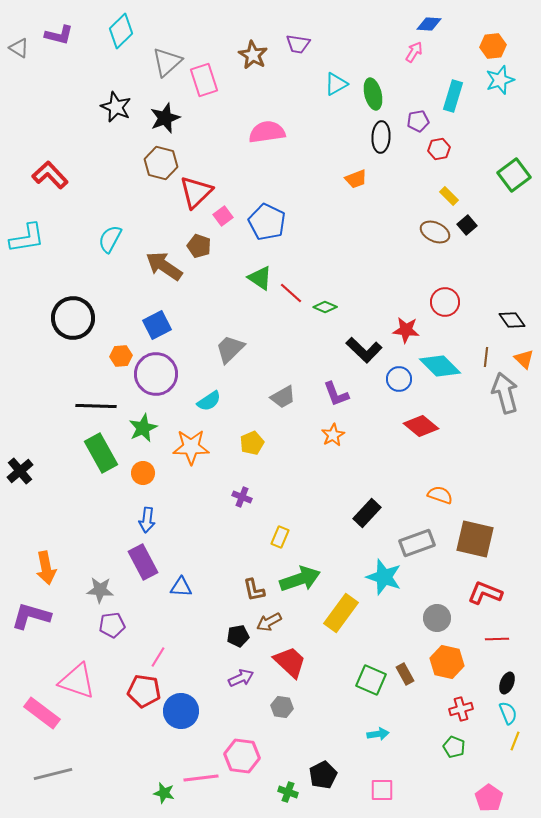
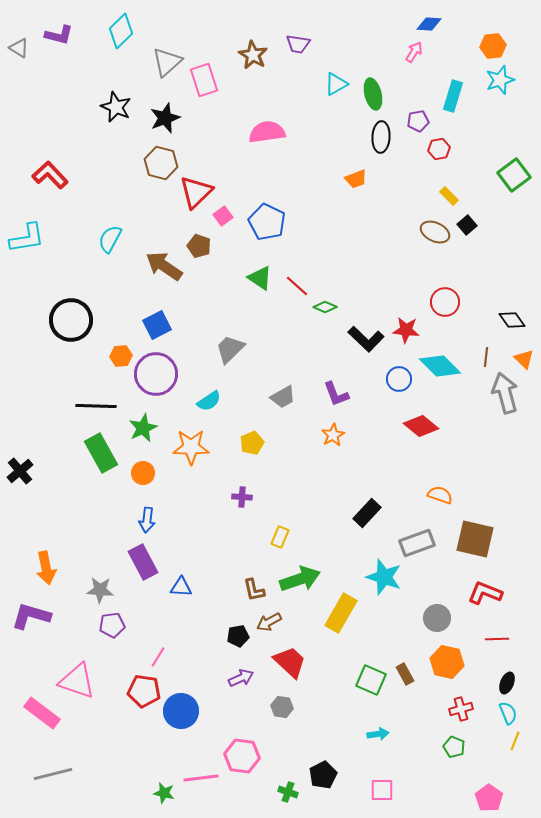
red line at (291, 293): moved 6 px right, 7 px up
black circle at (73, 318): moved 2 px left, 2 px down
black L-shape at (364, 350): moved 2 px right, 11 px up
purple cross at (242, 497): rotated 18 degrees counterclockwise
yellow rectangle at (341, 613): rotated 6 degrees counterclockwise
